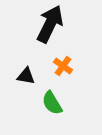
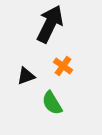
black triangle: rotated 30 degrees counterclockwise
